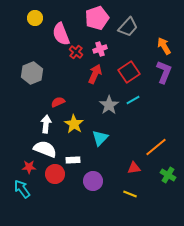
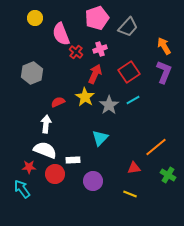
yellow star: moved 11 px right, 27 px up
white semicircle: moved 1 px down
